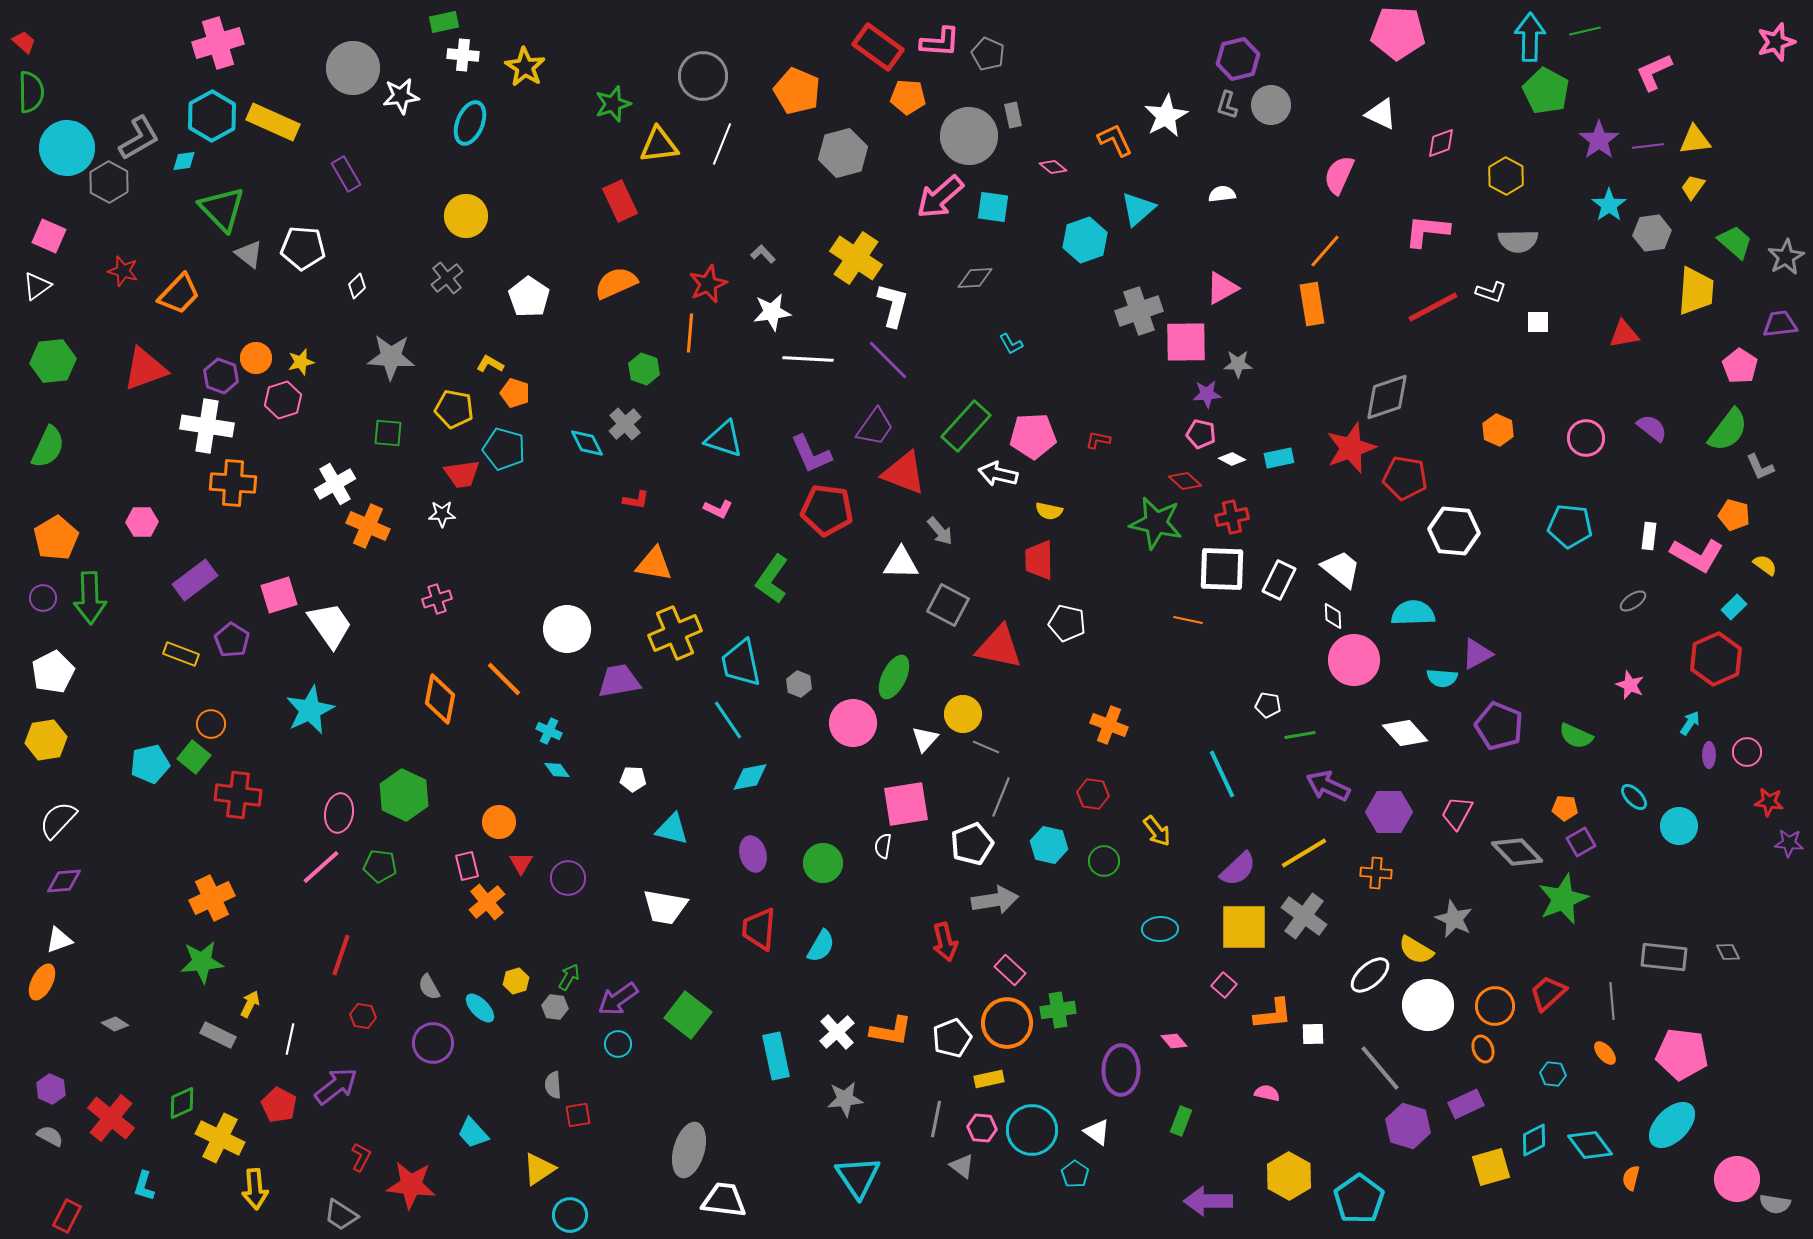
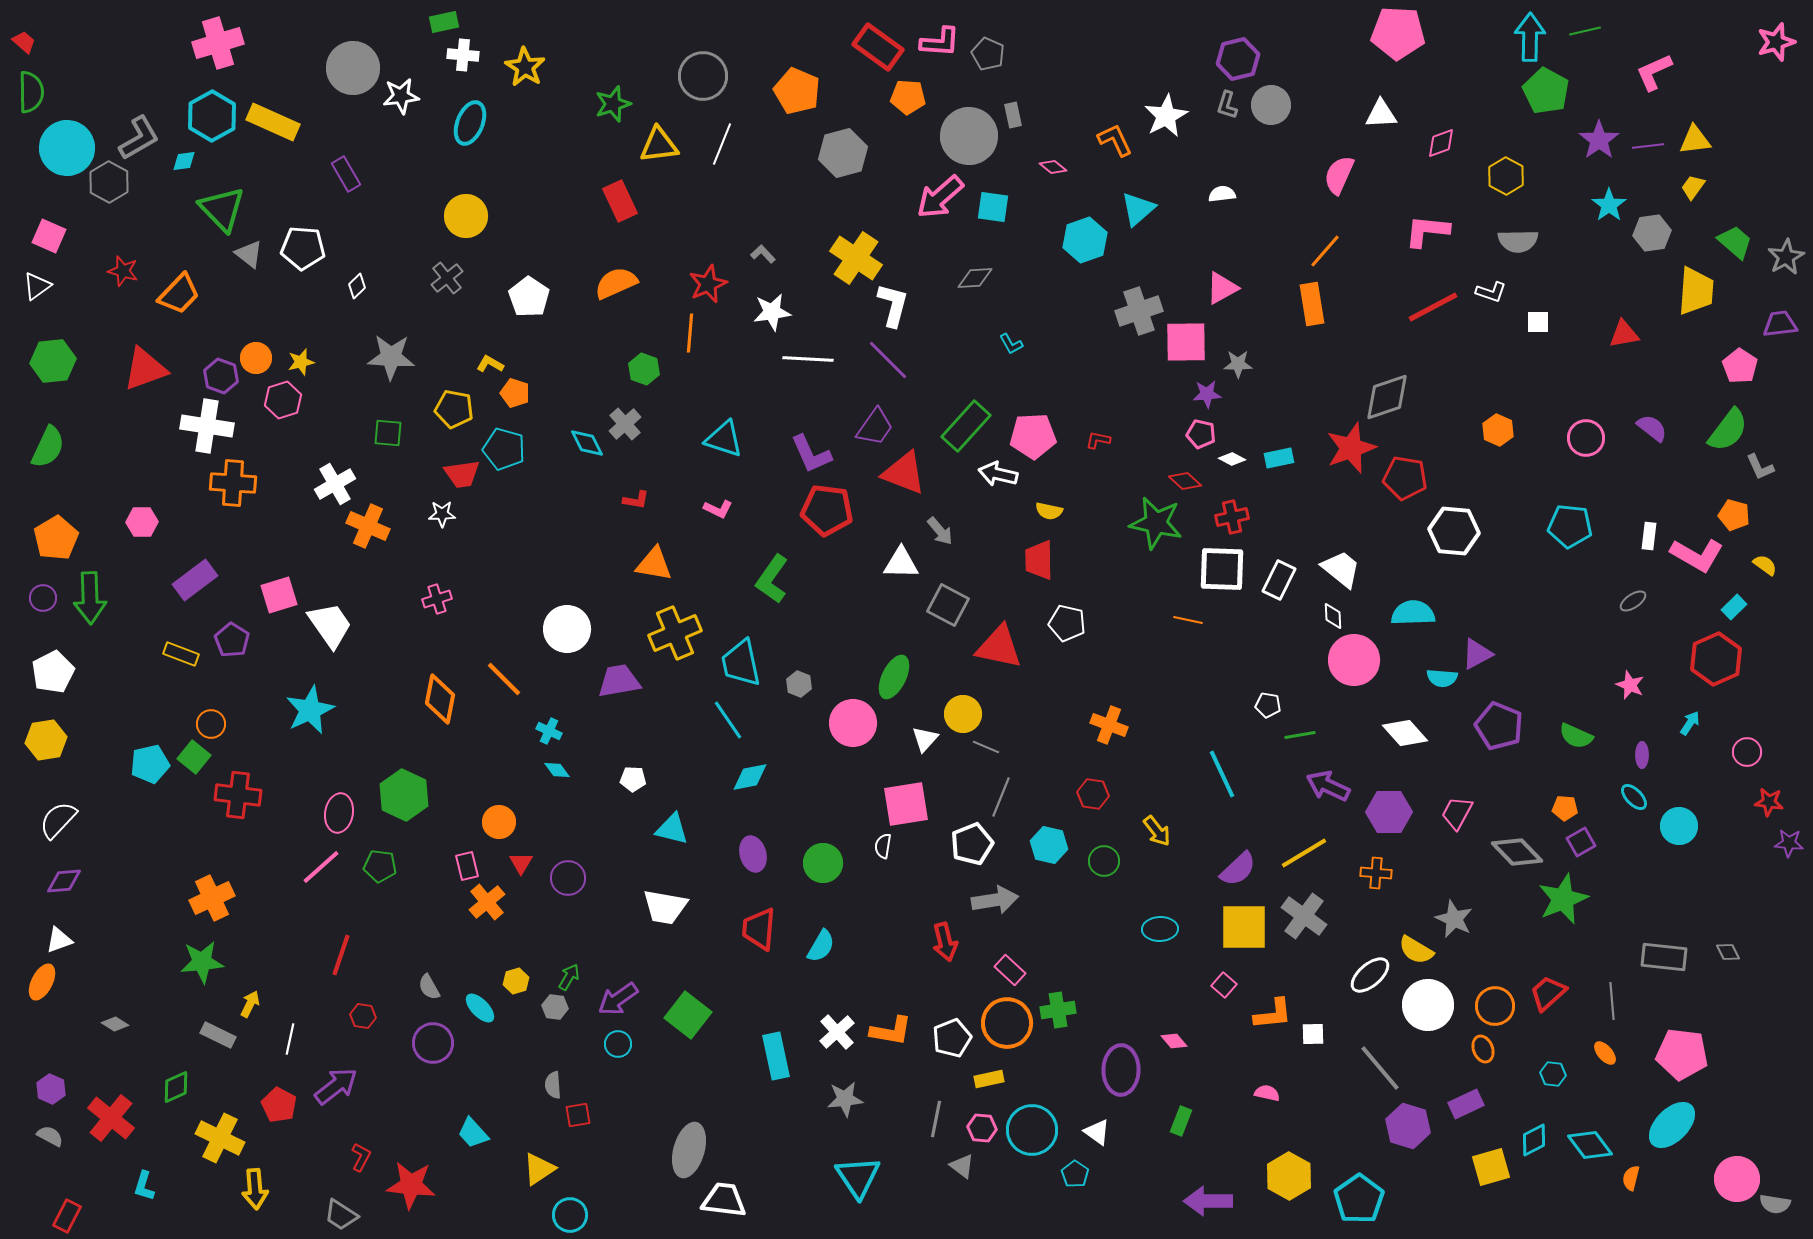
white triangle at (1381, 114): rotated 28 degrees counterclockwise
purple ellipse at (1709, 755): moved 67 px left
green diamond at (182, 1103): moved 6 px left, 16 px up
